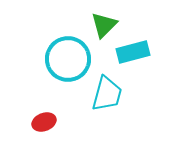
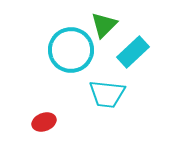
cyan rectangle: rotated 28 degrees counterclockwise
cyan circle: moved 3 px right, 9 px up
cyan trapezoid: rotated 81 degrees clockwise
